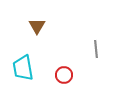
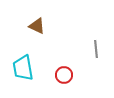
brown triangle: rotated 36 degrees counterclockwise
